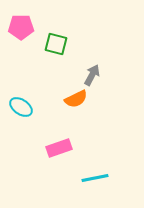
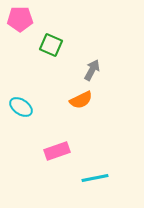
pink pentagon: moved 1 px left, 8 px up
green square: moved 5 px left, 1 px down; rotated 10 degrees clockwise
gray arrow: moved 5 px up
orange semicircle: moved 5 px right, 1 px down
pink rectangle: moved 2 px left, 3 px down
